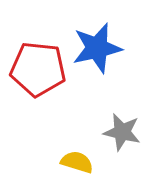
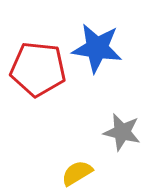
blue star: rotated 21 degrees clockwise
yellow semicircle: moved 11 px down; rotated 48 degrees counterclockwise
